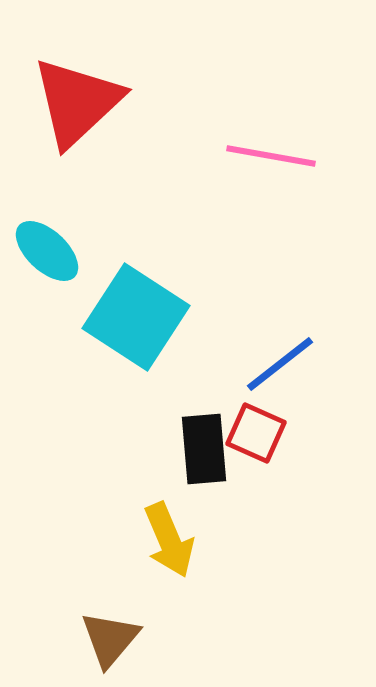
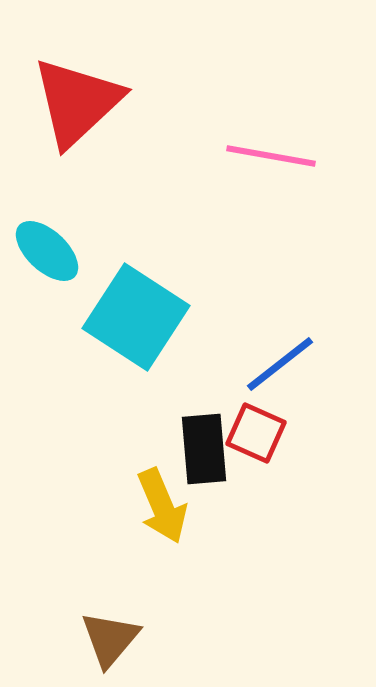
yellow arrow: moved 7 px left, 34 px up
